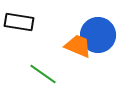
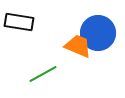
blue circle: moved 2 px up
green line: rotated 64 degrees counterclockwise
